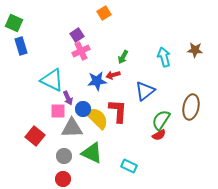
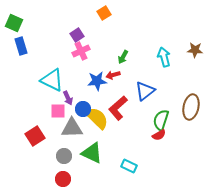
red L-shape: moved 3 px up; rotated 135 degrees counterclockwise
green semicircle: rotated 15 degrees counterclockwise
red square: rotated 18 degrees clockwise
